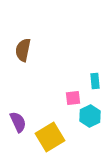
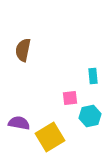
cyan rectangle: moved 2 px left, 5 px up
pink square: moved 3 px left
cyan hexagon: rotated 15 degrees clockwise
purple semicircle: moved 1 px right, 1 px down; rotated 55 degrees counterclockwise
